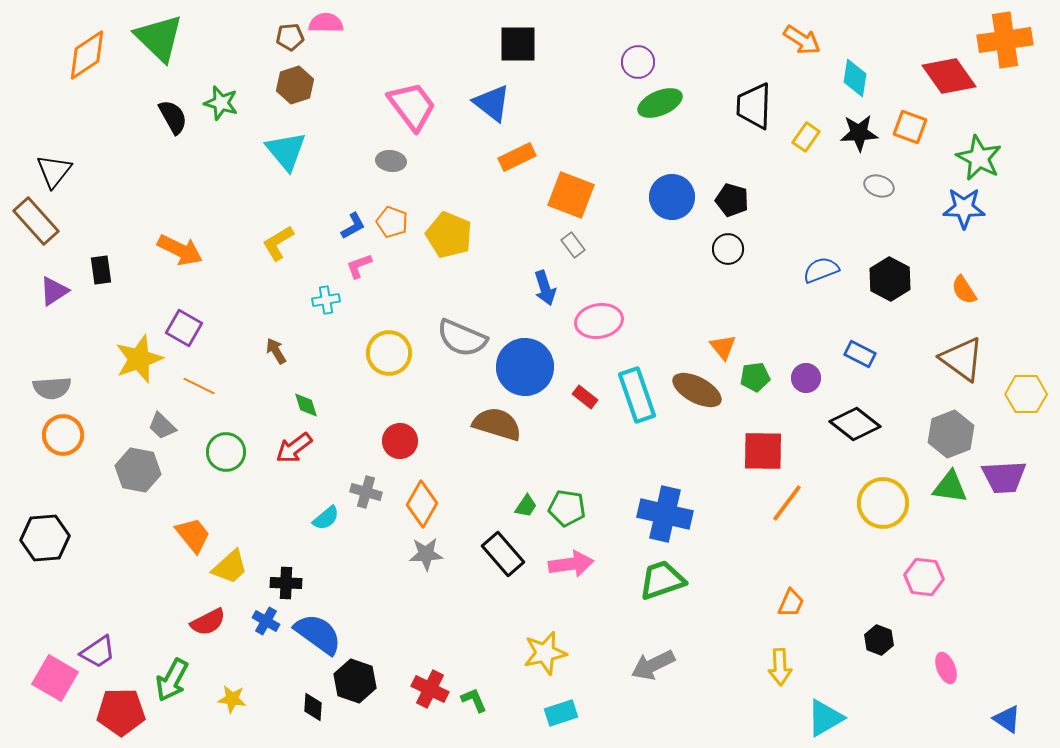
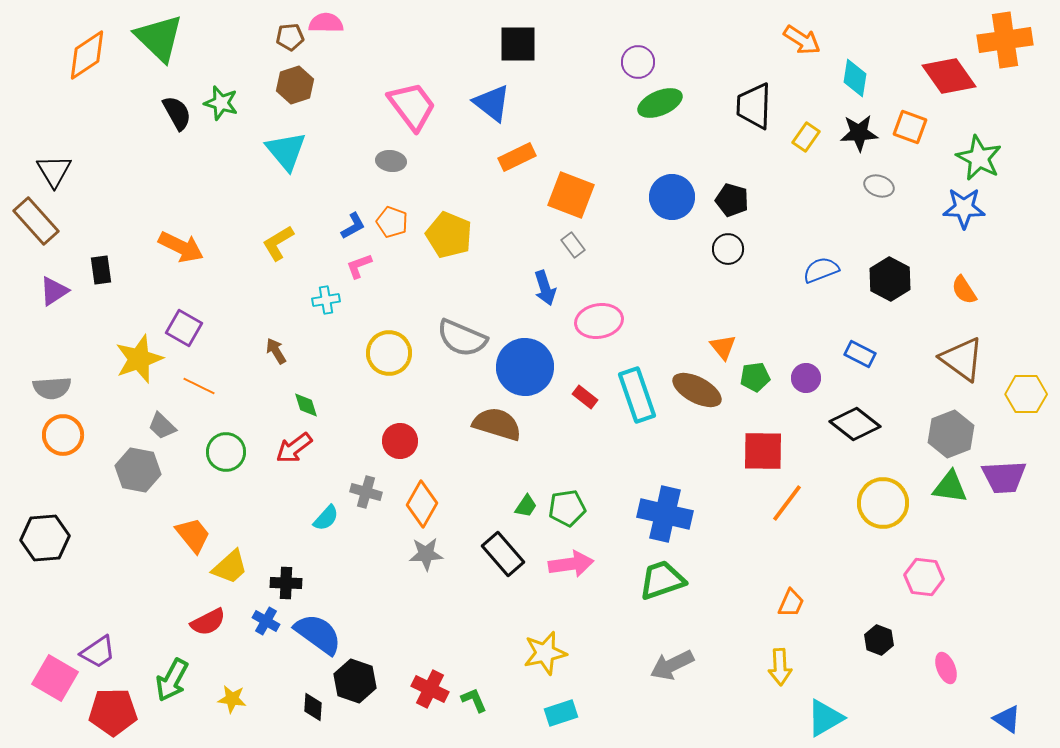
black semicircle at (173, 117): moved 4 px right, 4 px up
black triangle at (54, 171): rotated 9 degrees counterclockwise
orange arrow at (180, 250): moved 1 px right, 3 px up
green pentagon at (567, 508): rotated 18 degrees counterclockwise
cyan semicircle at (326, 518): rotated 8 degrees counterclockwise
gray arrow at (653, 665): moved 19 px right
red pentagon at (121, 712): moved 8 px left
